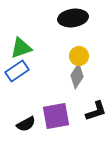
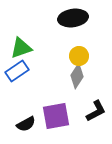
black L-shape: rotated 10 degrees counterclockwise
